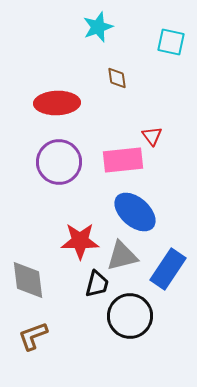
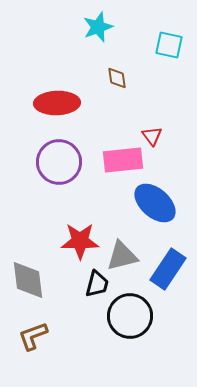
cyan square: moved 2 px left, 3 px down
blue ellipse: moved 20 px right, 9 px up
